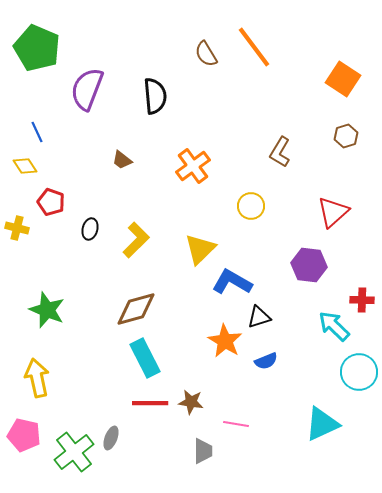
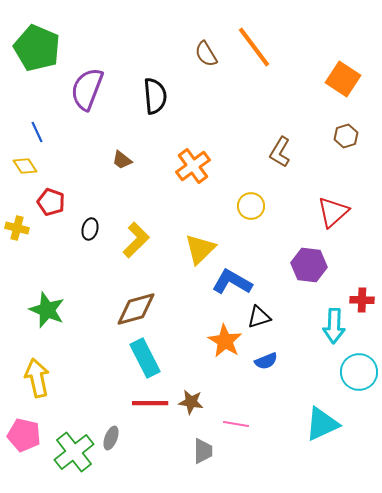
cyan arrow: rotated 132 degrees counterclockwise
